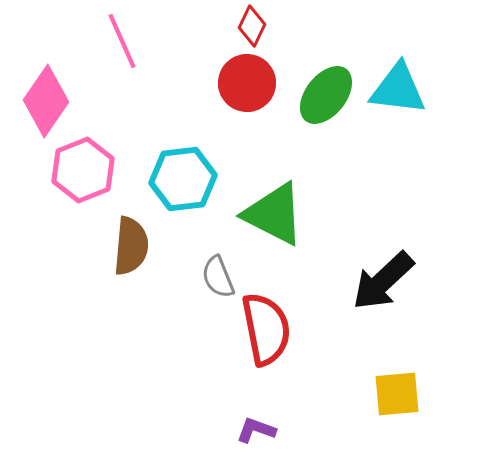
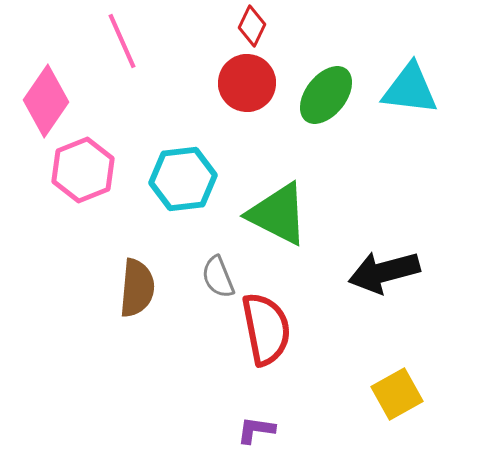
cyan triangle: moved 12 px right
green triangle: moved 4 px right
brown semicircle: moved 6 px right, 42 px down
black arrow: moved 1 px right, 9 px up; rotated 28 degrees clockwise
yellow square: rotated 24 degrees counterclockwise
purple L-shape: rotated 12 degrees counterclockwise
